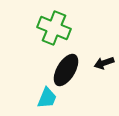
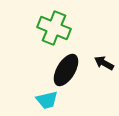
black arrow: rotated 48 degrees clockwise
cyan trapezoid: moved 2 px down; rotated 55 degrees clockwise
